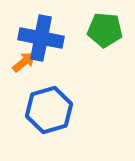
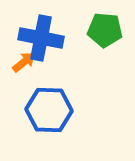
blue hexagon: rotated 18 degrees clockwise
